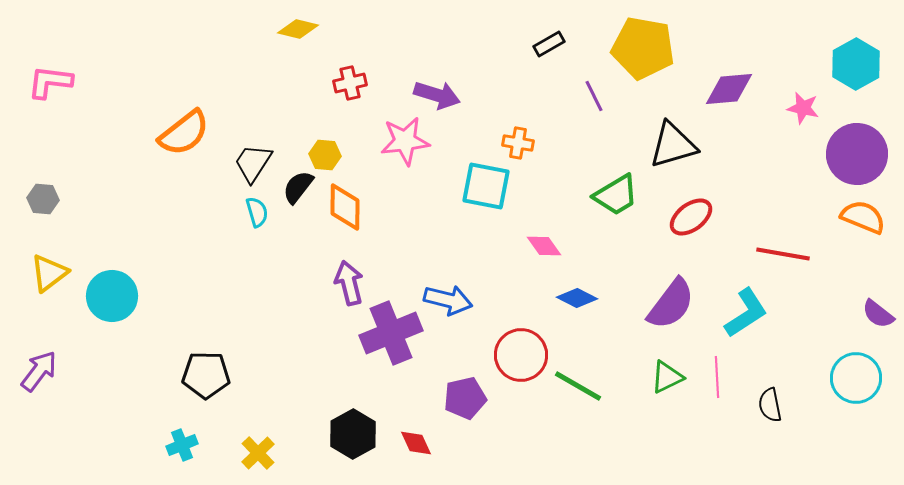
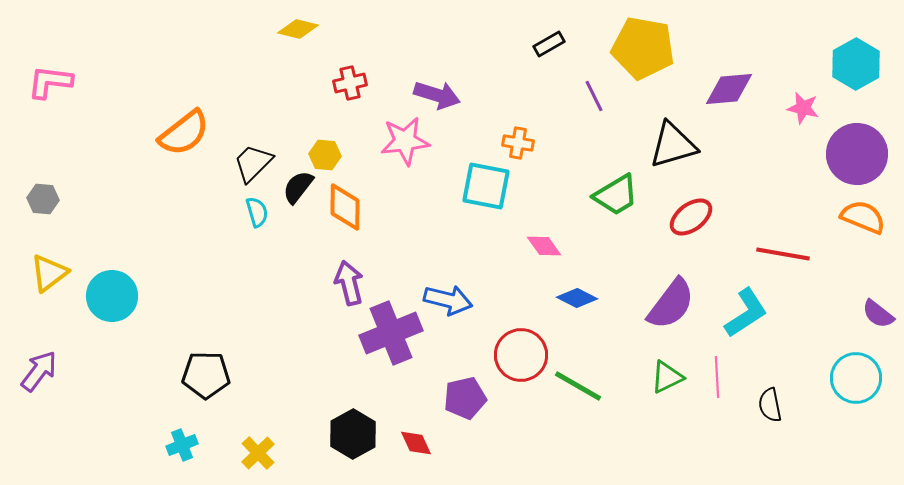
black trapezoid at (253, 163): rotated 12 degrees clockwise
